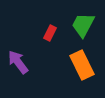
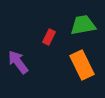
green trapezoid: rotated 52 degrees clockwise
red rectangle: moved 1 px left, 4 px down
